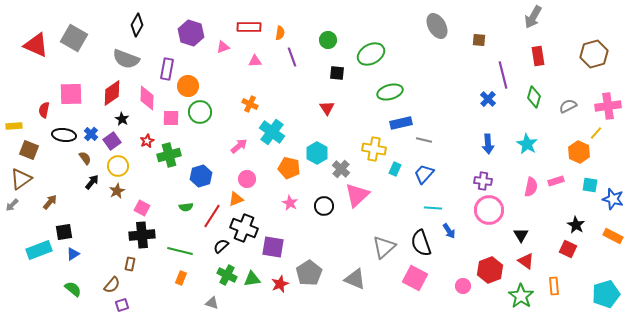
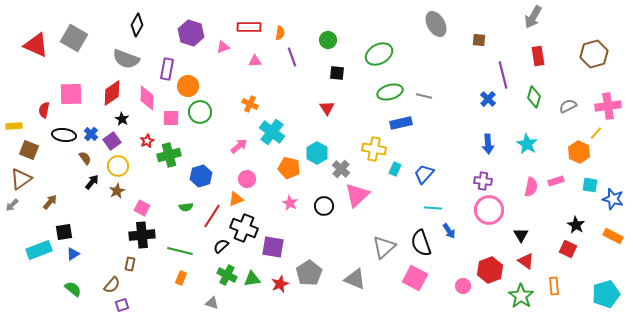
gray ellipse at (437, 26): moved 1 px left, 2 px up
green ellipse at (371, 54): moved 8 px right
gray line at (424, 140): moved 44 px up
